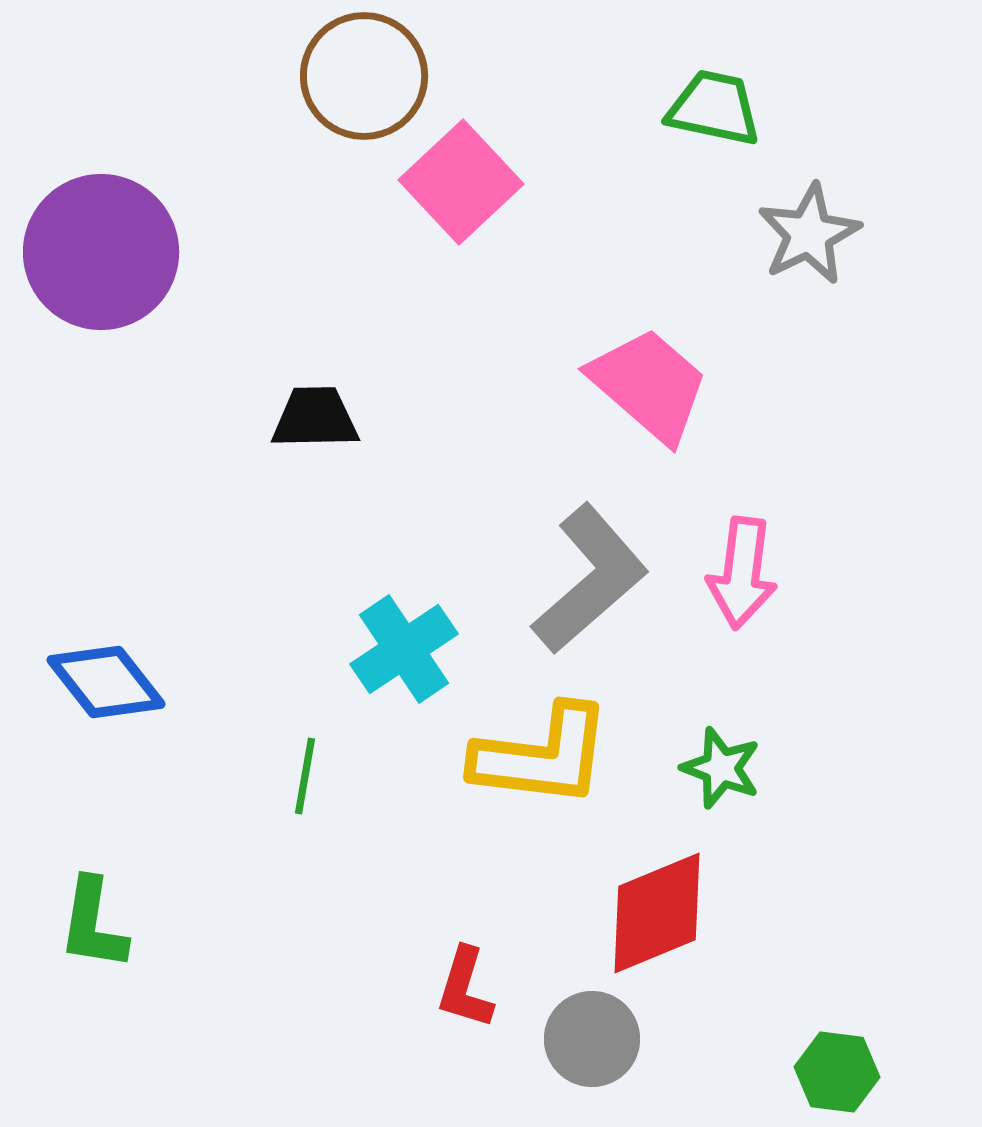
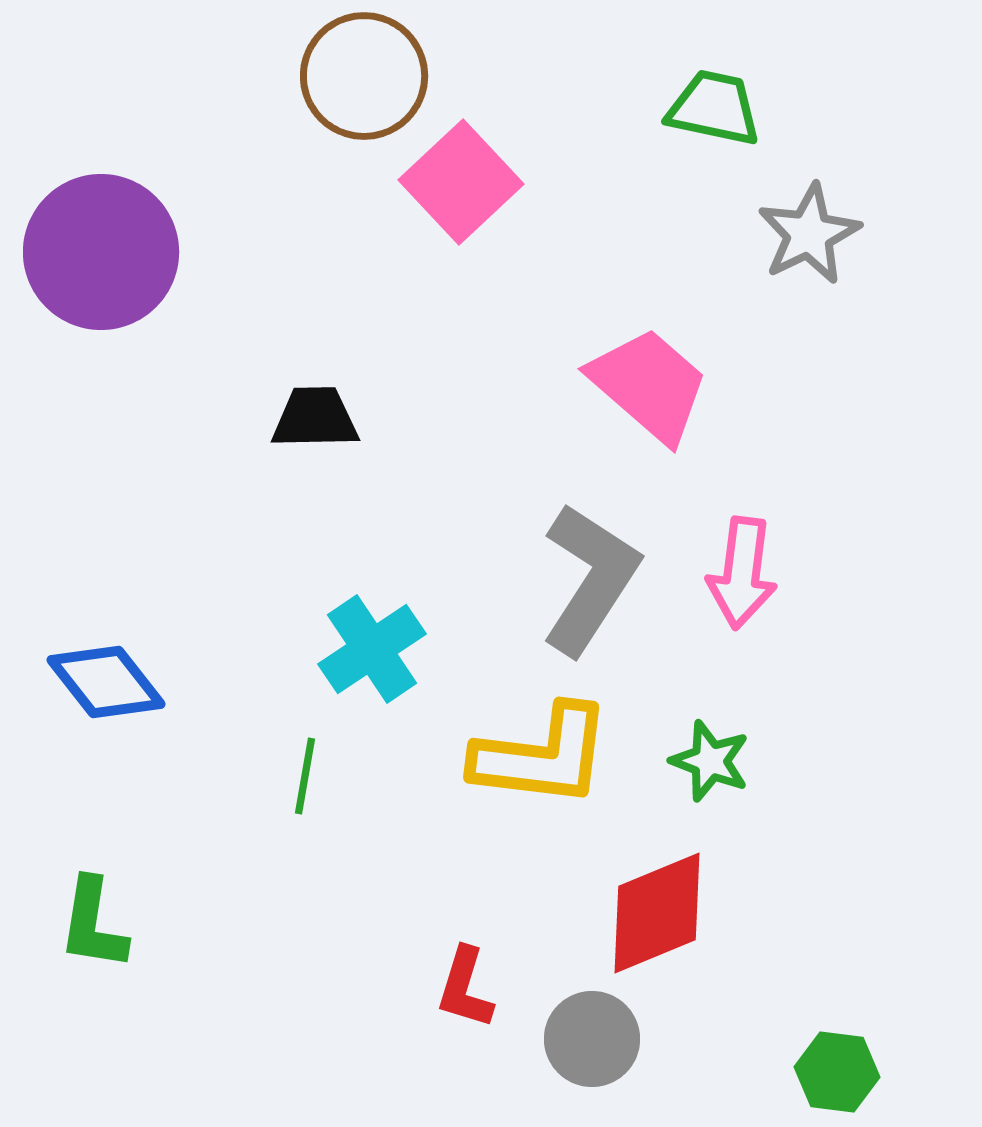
gray L-shape: rotated 16 degrees counterclockwise
cyan cross: moved 32 px left
green star: moved 11 px left, 7 px up
